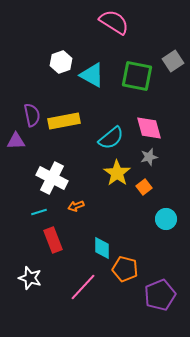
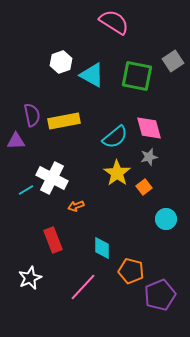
cyan semicircle: moved 4 px right, 1 px up
cyan line: moved 13 px left, 22 px up; rotated 14 degrees counterclockwise
orange pentagon: moved 6 px right, 2 px down
white star: rotated 30 degrees clockwise
